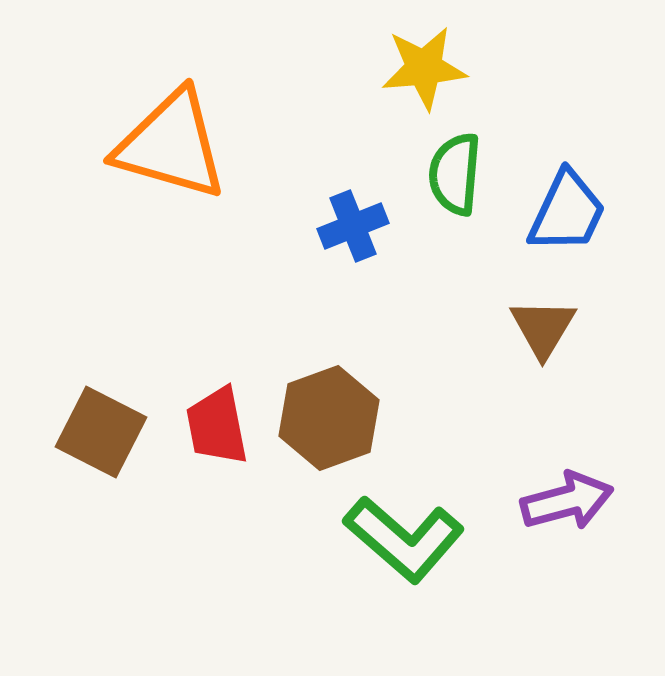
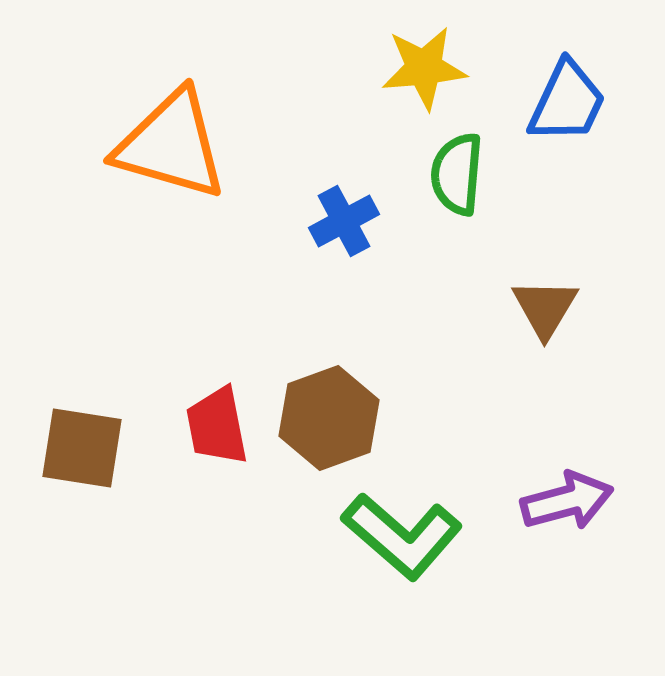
green semicircle: moved 2 px right
blue trapezoid: moved 110 px up
blue cross: moved 9 px left, 5 px up; rotated 6 degrees counterclockwise
brown triangle: moved 2 px right, 20 px up
brown square: moved 19 px left, 16 px down; rotated 18 degrees counterclockwise
green L-shape: moved 2 px left, 3 px up
